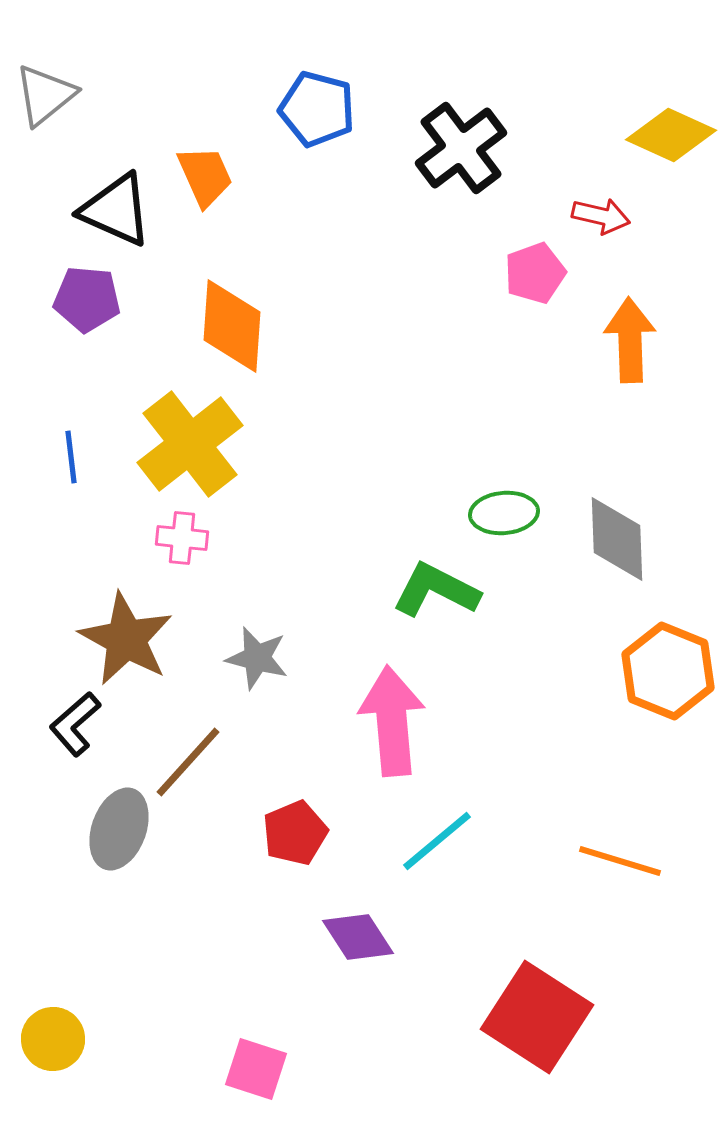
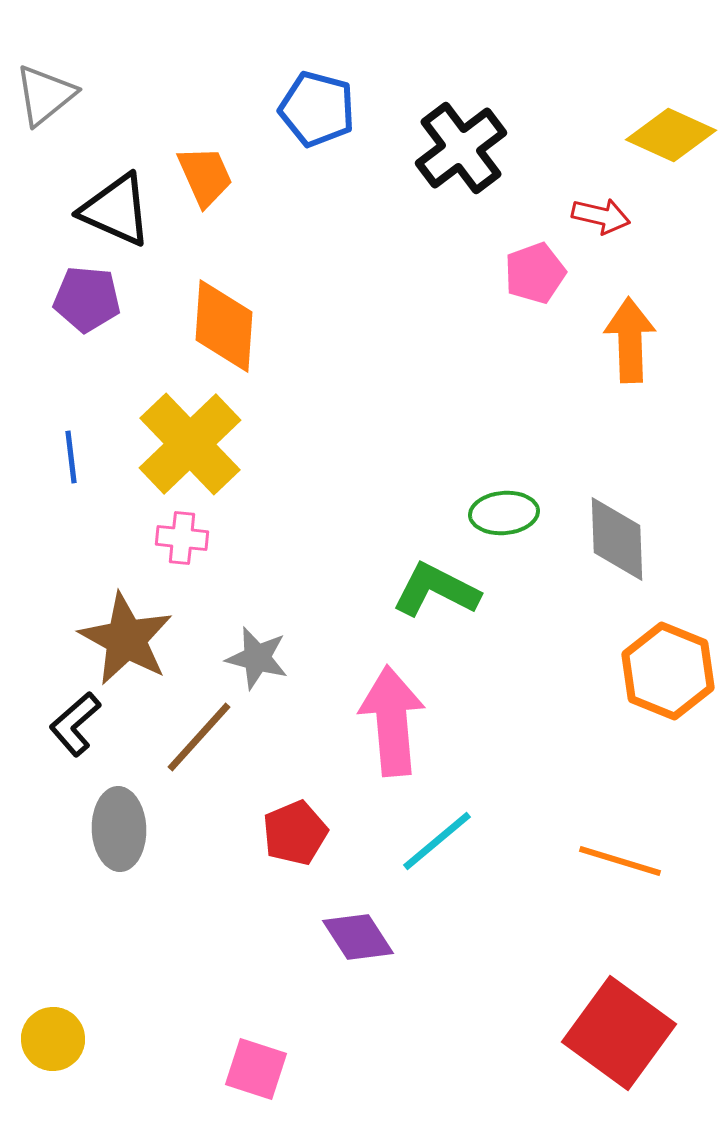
orange diamond: moved 8 px left
yellow cross: rotated 6 degrees counterclockwise
brown line: moved 11 px right, 25 px up
gray ellipse: rotated 22 degrees counterclockwise
red square: moved 82 px right, 16 px down; rotated 3 degrees clockwise
